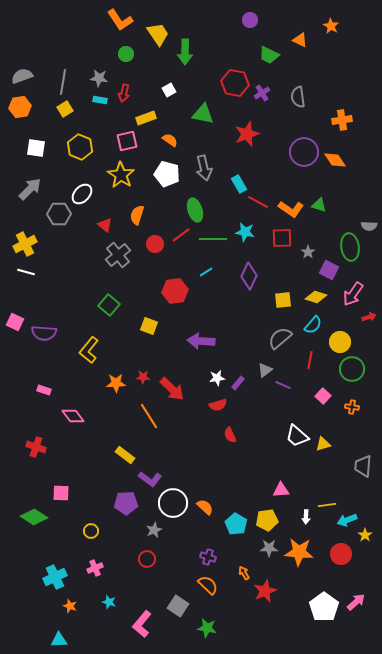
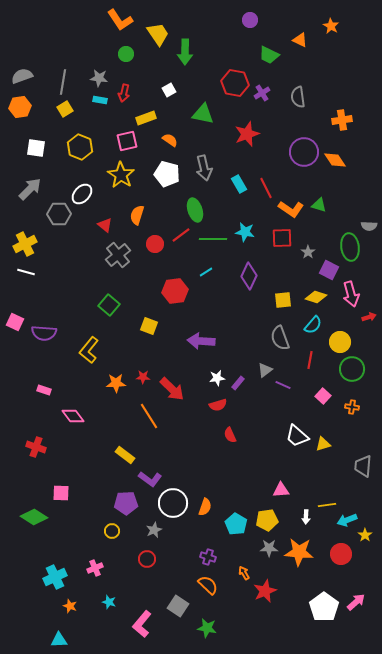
red line at (258, 202): moved 8 px right, 14 px up; rotated 35 degrees clockwise
pink arrow at (353, 294): moved 2 px left; rotated 50 degrees counterclockwise
gray semicircle at (280, 338): rotated 70 degrees counterclockwise
orange semicircle at (205, 507): rotated 66 degrees clockwise
yellow circle at (91, 531): moved 21 px right
